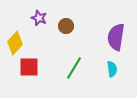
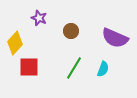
brown circle: moved 5 px right, 5 px down
purple semicircle: moved 1 px left, 1 px down; rotated 76 degrees counterclockwise
cyan semicircle: moved 9 px left; rotated 28 degrees clockwise
